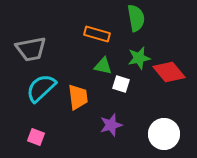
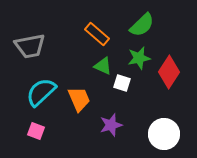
green semicircle: moved 6 px right, 7 px down; rotated 56 degrees clockwise
orange rectangle: rotated 25 degrees clockwise
gray trapezoid: moved 1 px left, 3 px up
green triangle: rotated 12 degrees clockwise
red diamond: rotated 72 degrees clockwise
white square: moved 1 px right, 1 px up
cyan semicircle: moved 4 px down
orange trapezoid: moved 1 px right, 2 px down; rotated 16 degrees counterclockwise
pink square: moved 6 px up
